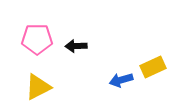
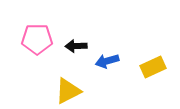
blue arrow: moved 14 px left, 19 px up
yellow triangle: moved 30 px right, 4 px down
